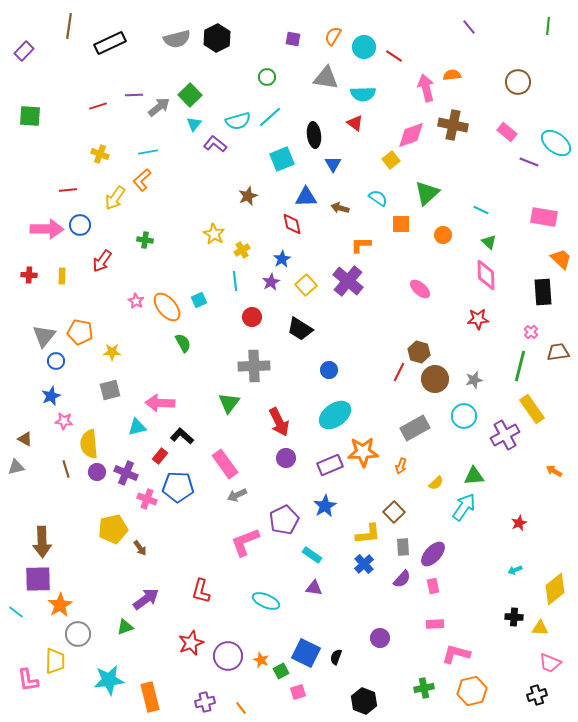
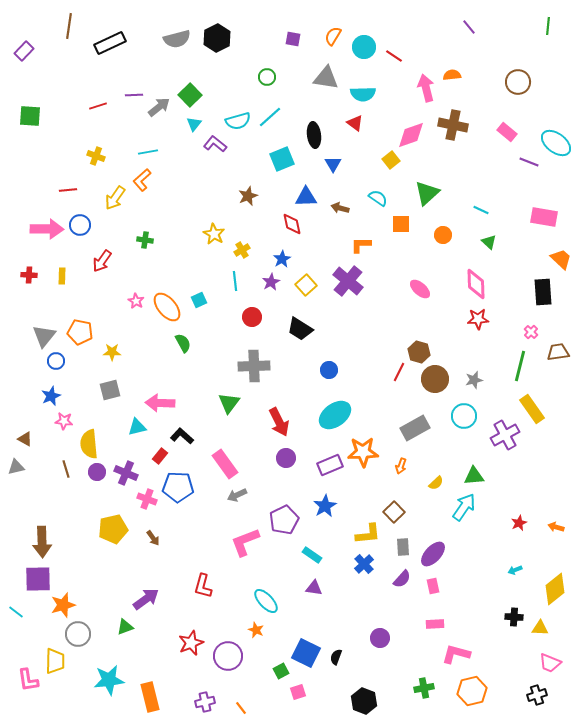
yellow cross at (100, 154): moved 4 px left, 2 px down
pink diamond at (486, 275): moved 10 px left, 9 px down
orange arrow at (554, 471): moved 2 px right, 56 px down; rotated 14 degrees counterclockwise
brown arrow at (140, 548): moved 13 px right, 10 px up
red L-shape at (201, 591): moved 2 px right, 5 px up
cyan ellipse at (266, 601): rotated 24 degrees clockwise
orange star at (60, 605): moved 3 px right; rotated 15 degrees clockwise
orange star at (261, 660): moved 5 px left, 30 px up
